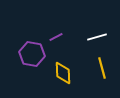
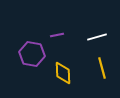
purple line: moved 1 px right, 2 px up; rotated 16 degrees clockwise
